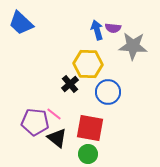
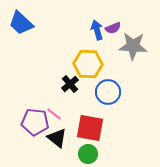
purple semicircle: rotated 28 degrees counterclockwise
